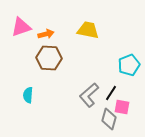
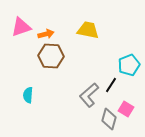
brown hexagon: moved 2 px right, 2 px up
black line: moved 8 px up
pink square: moved 4 px right, 2 px down; rotated 21 degrees clockwise
